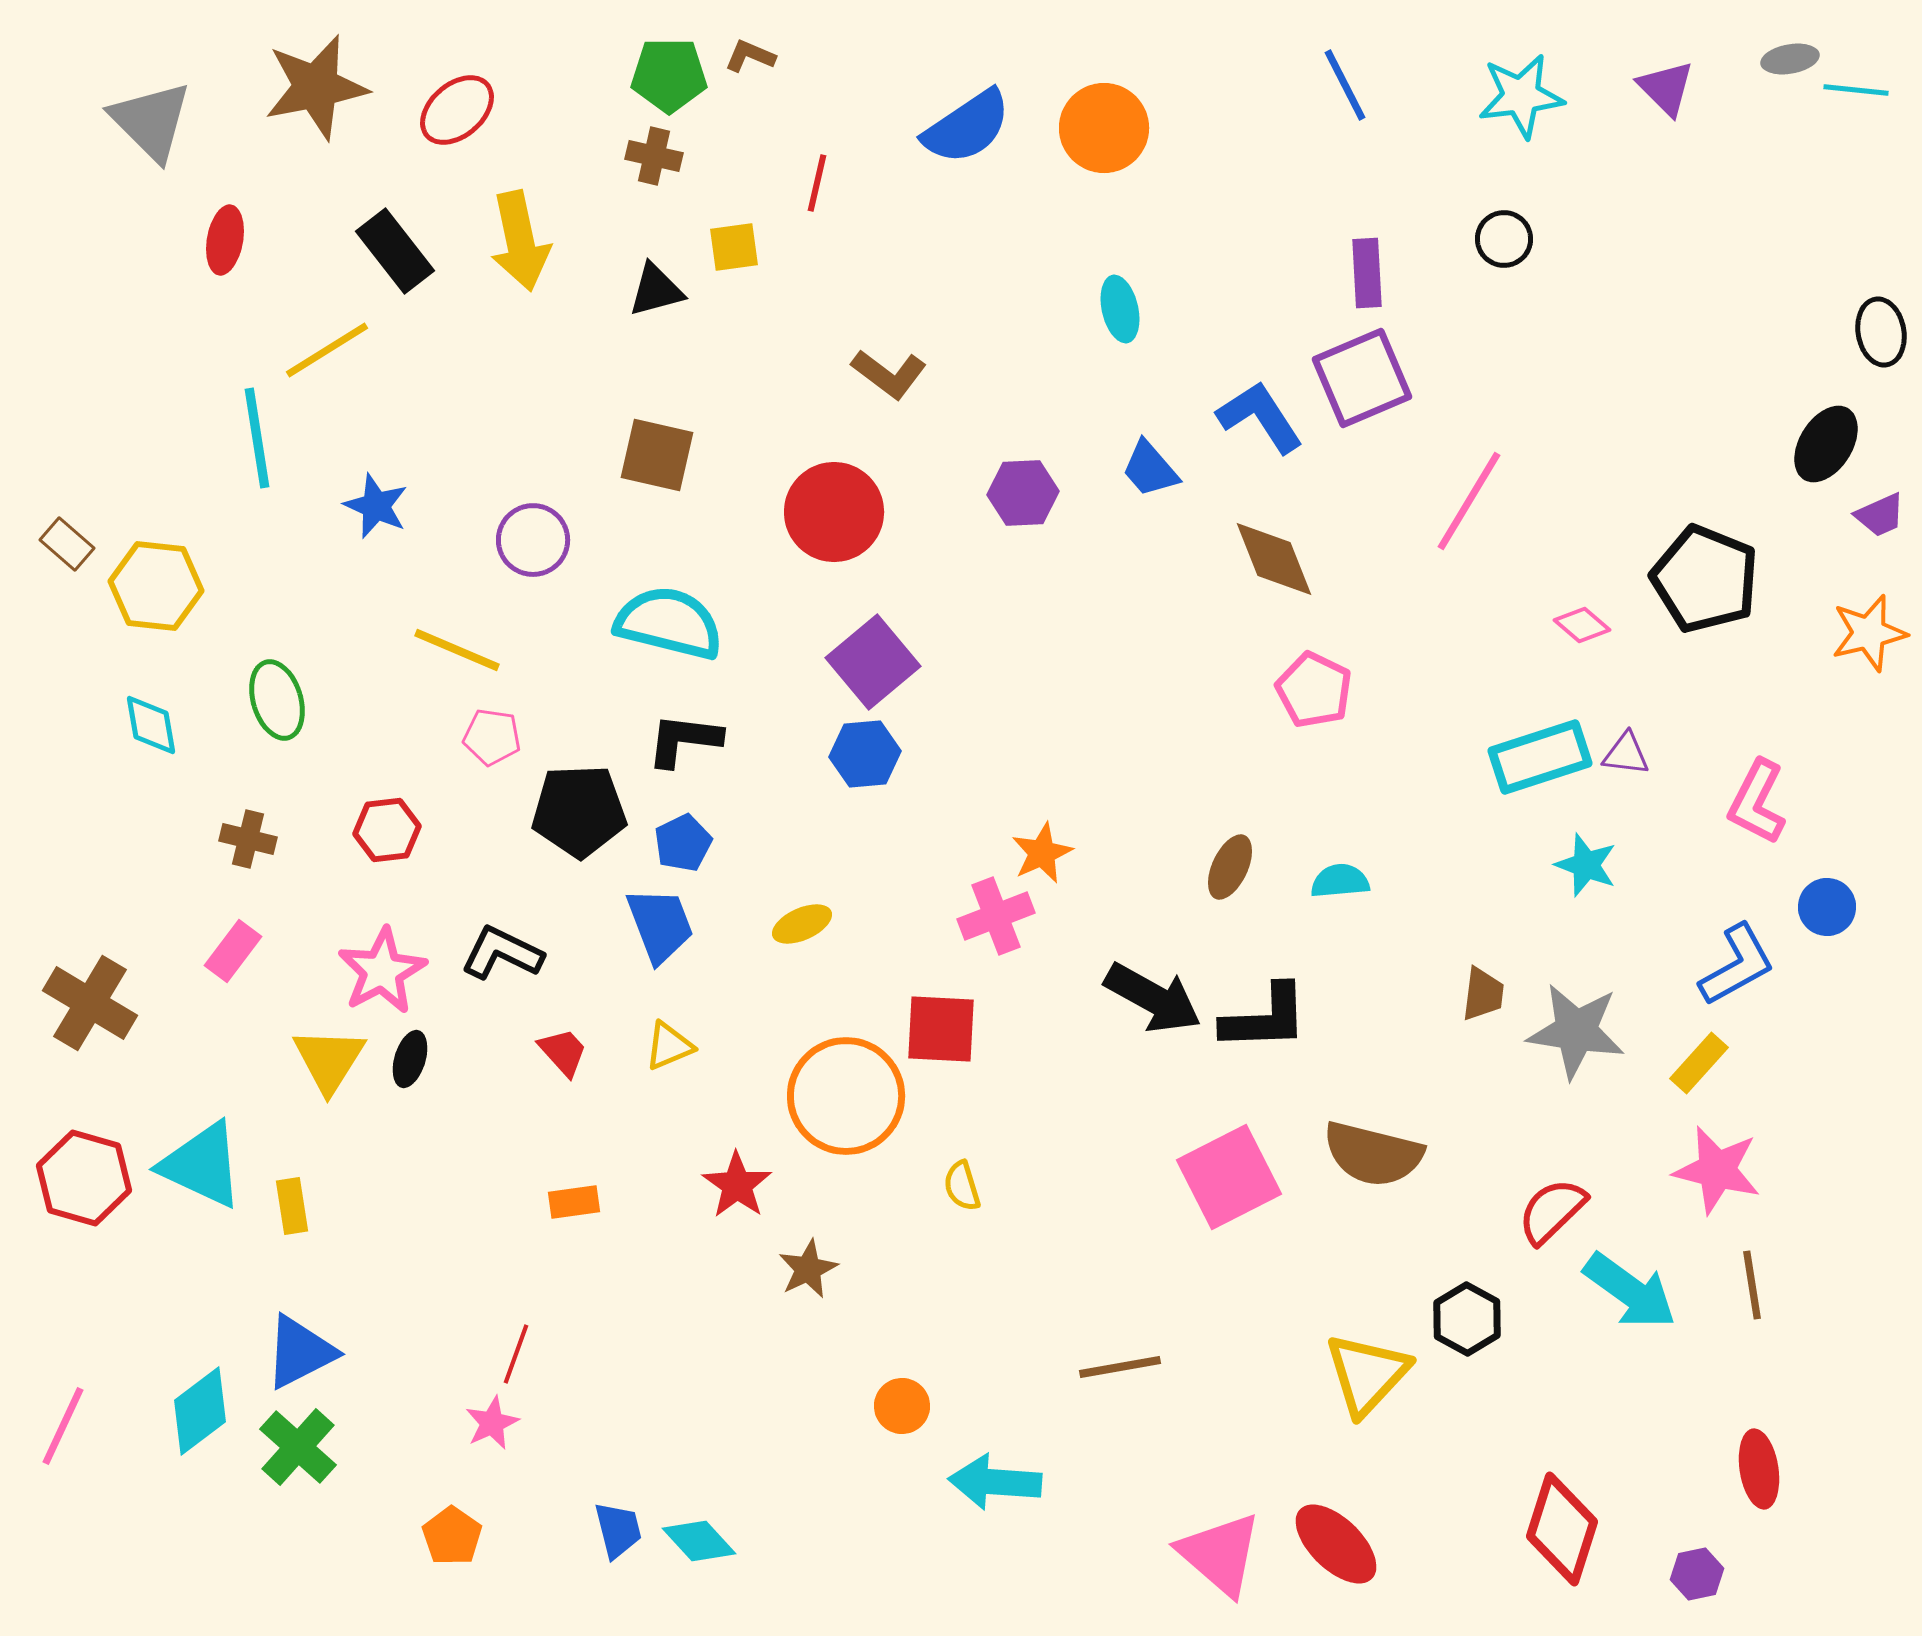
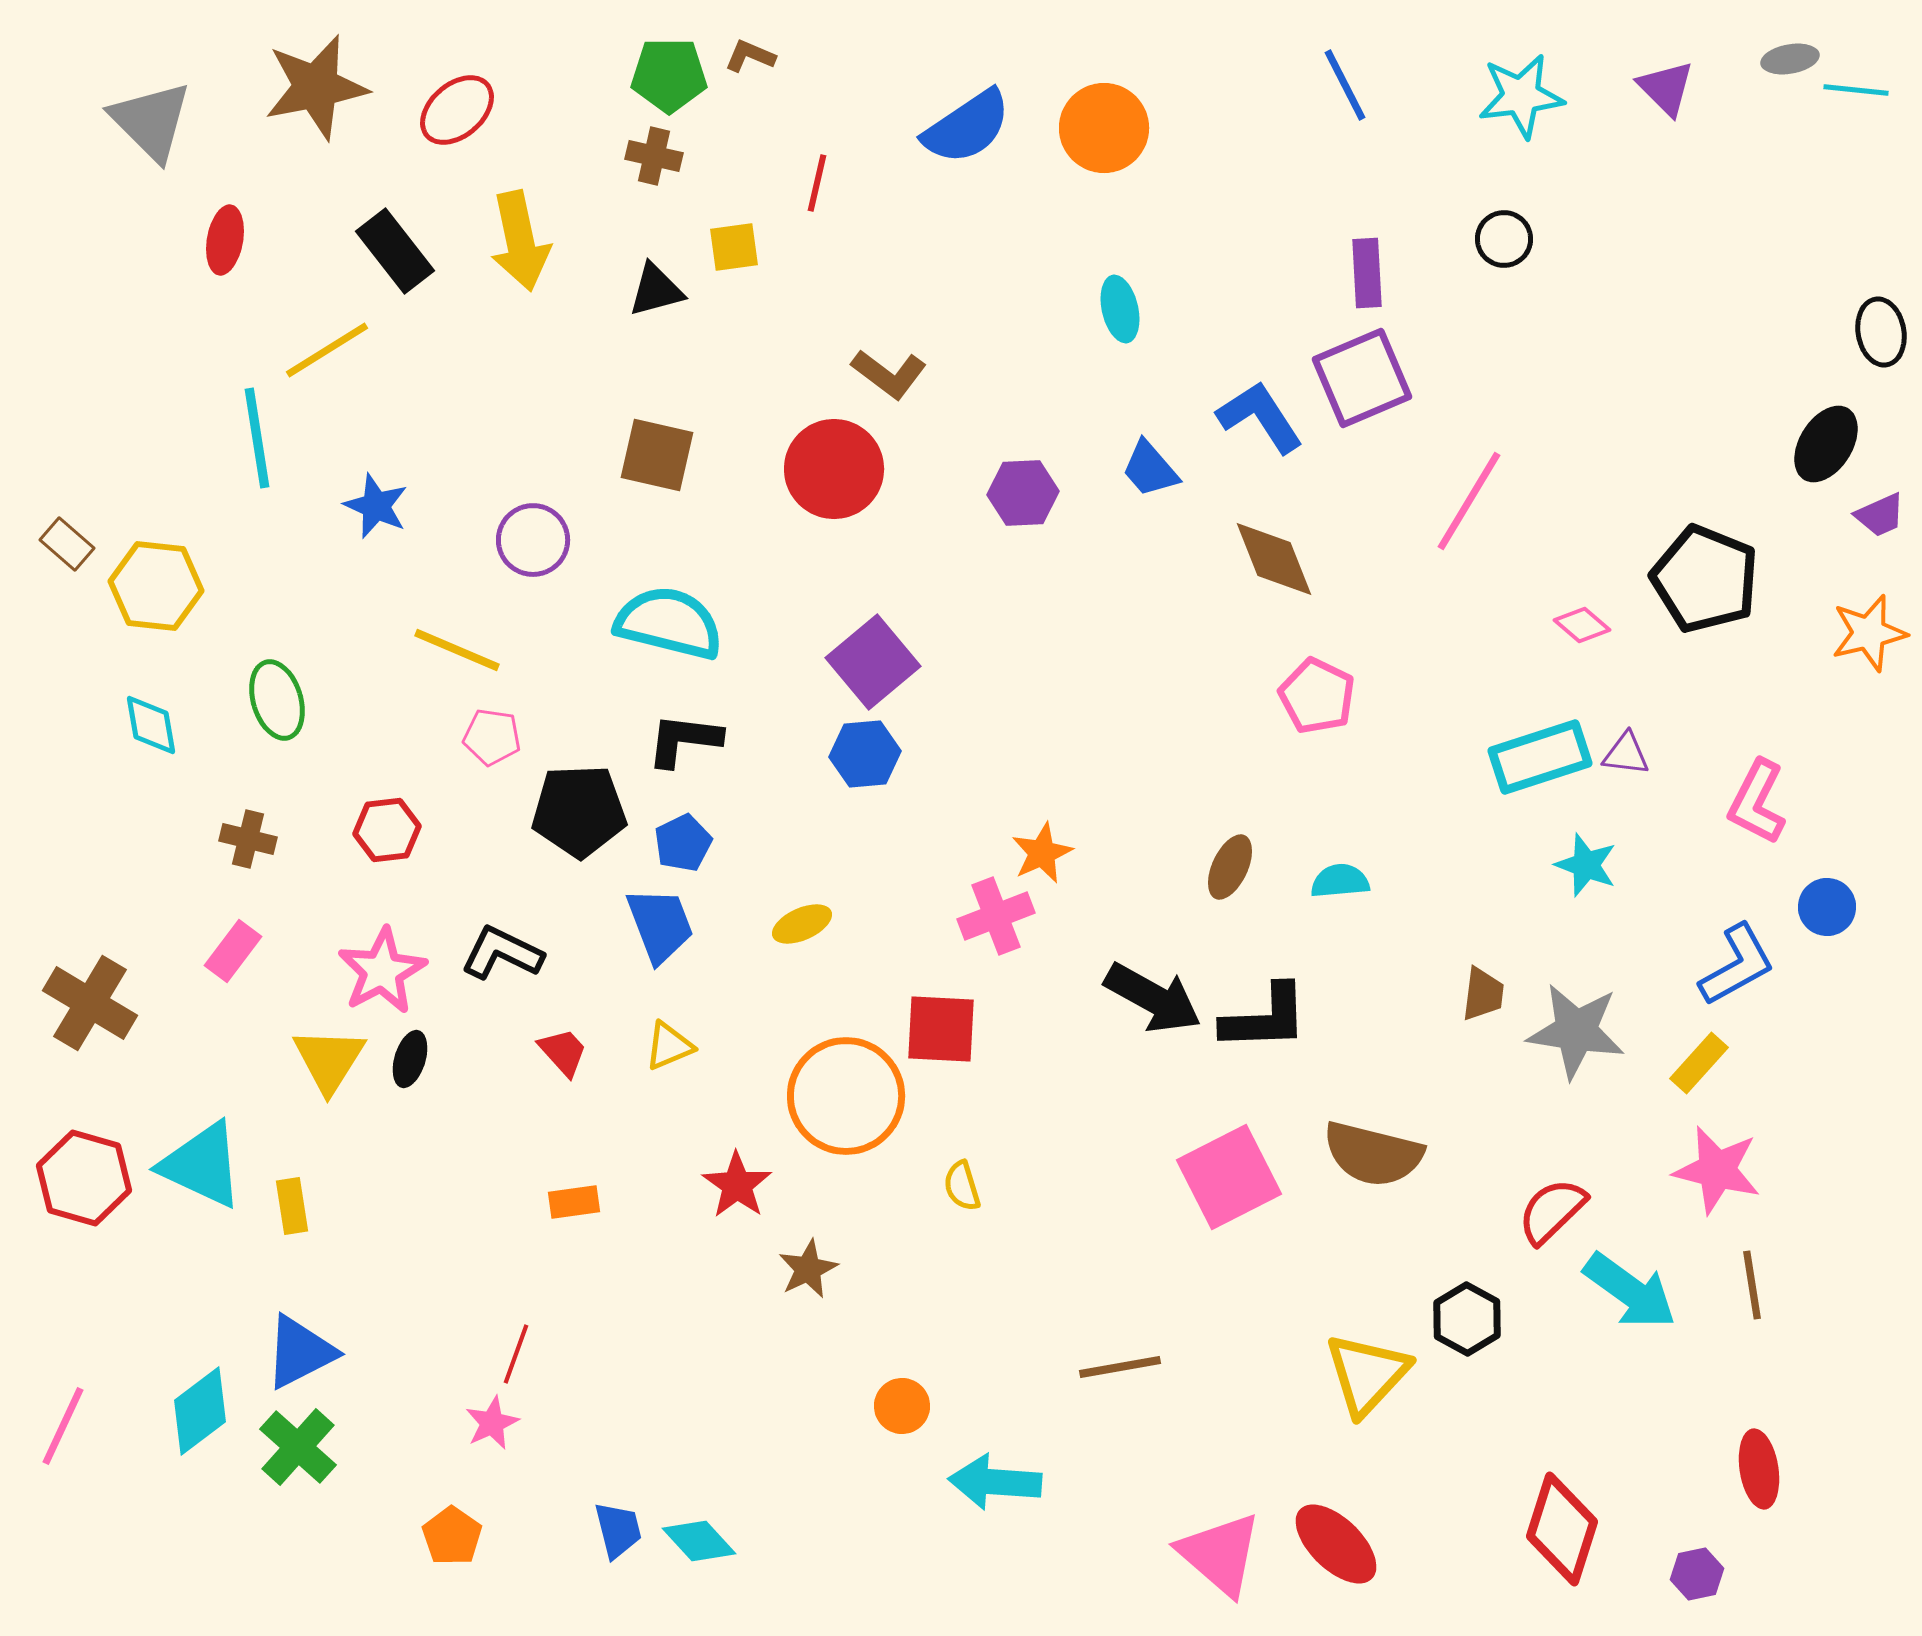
red circle at (834, 512): moved 43 px up
pink pentagon at (1314, 690): moved 3 px right, 6 px down
